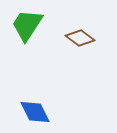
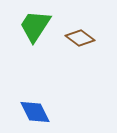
green trapezoid: moved 8 px right, 1 px down
